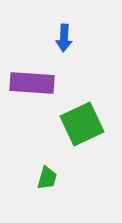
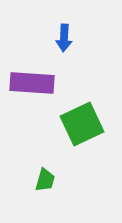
green trapezoid: moved 2 px left, 2 px down
